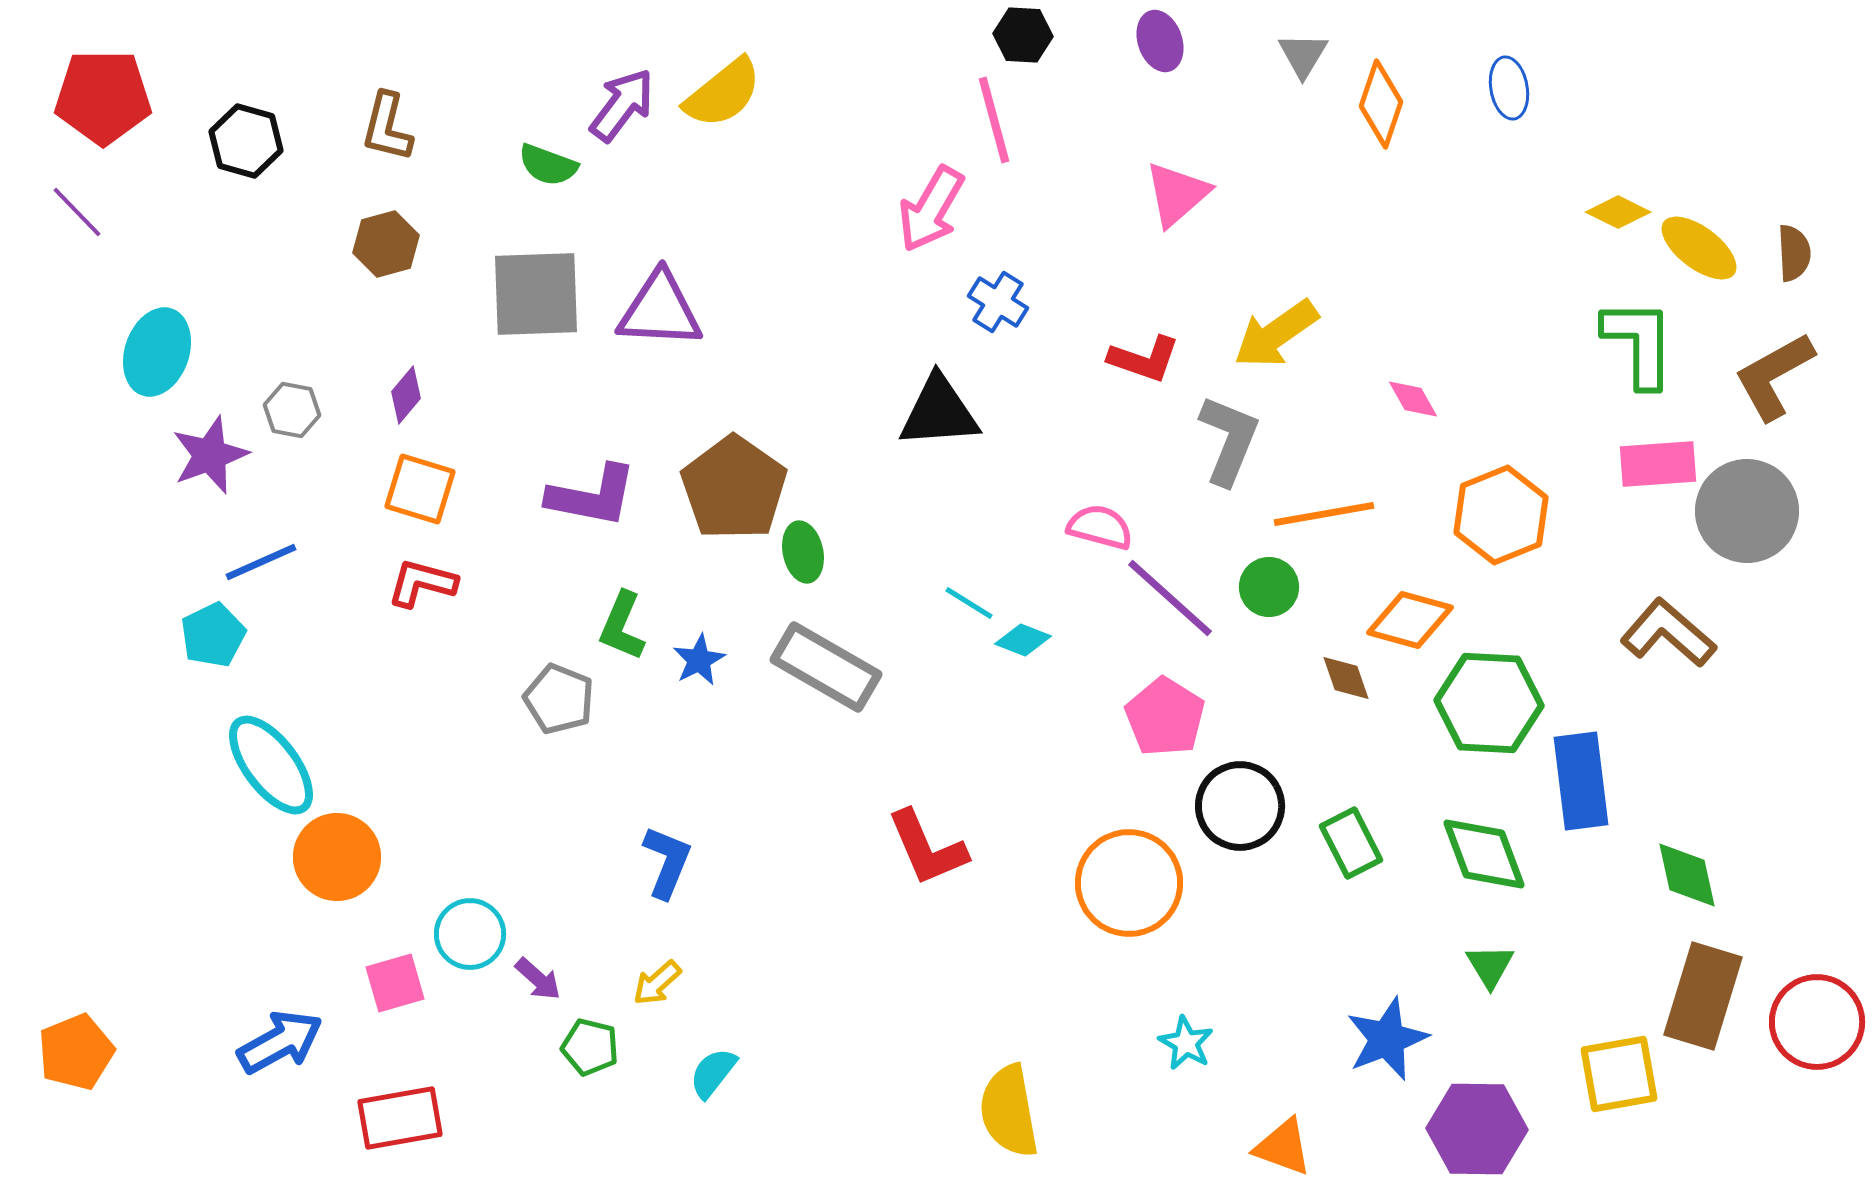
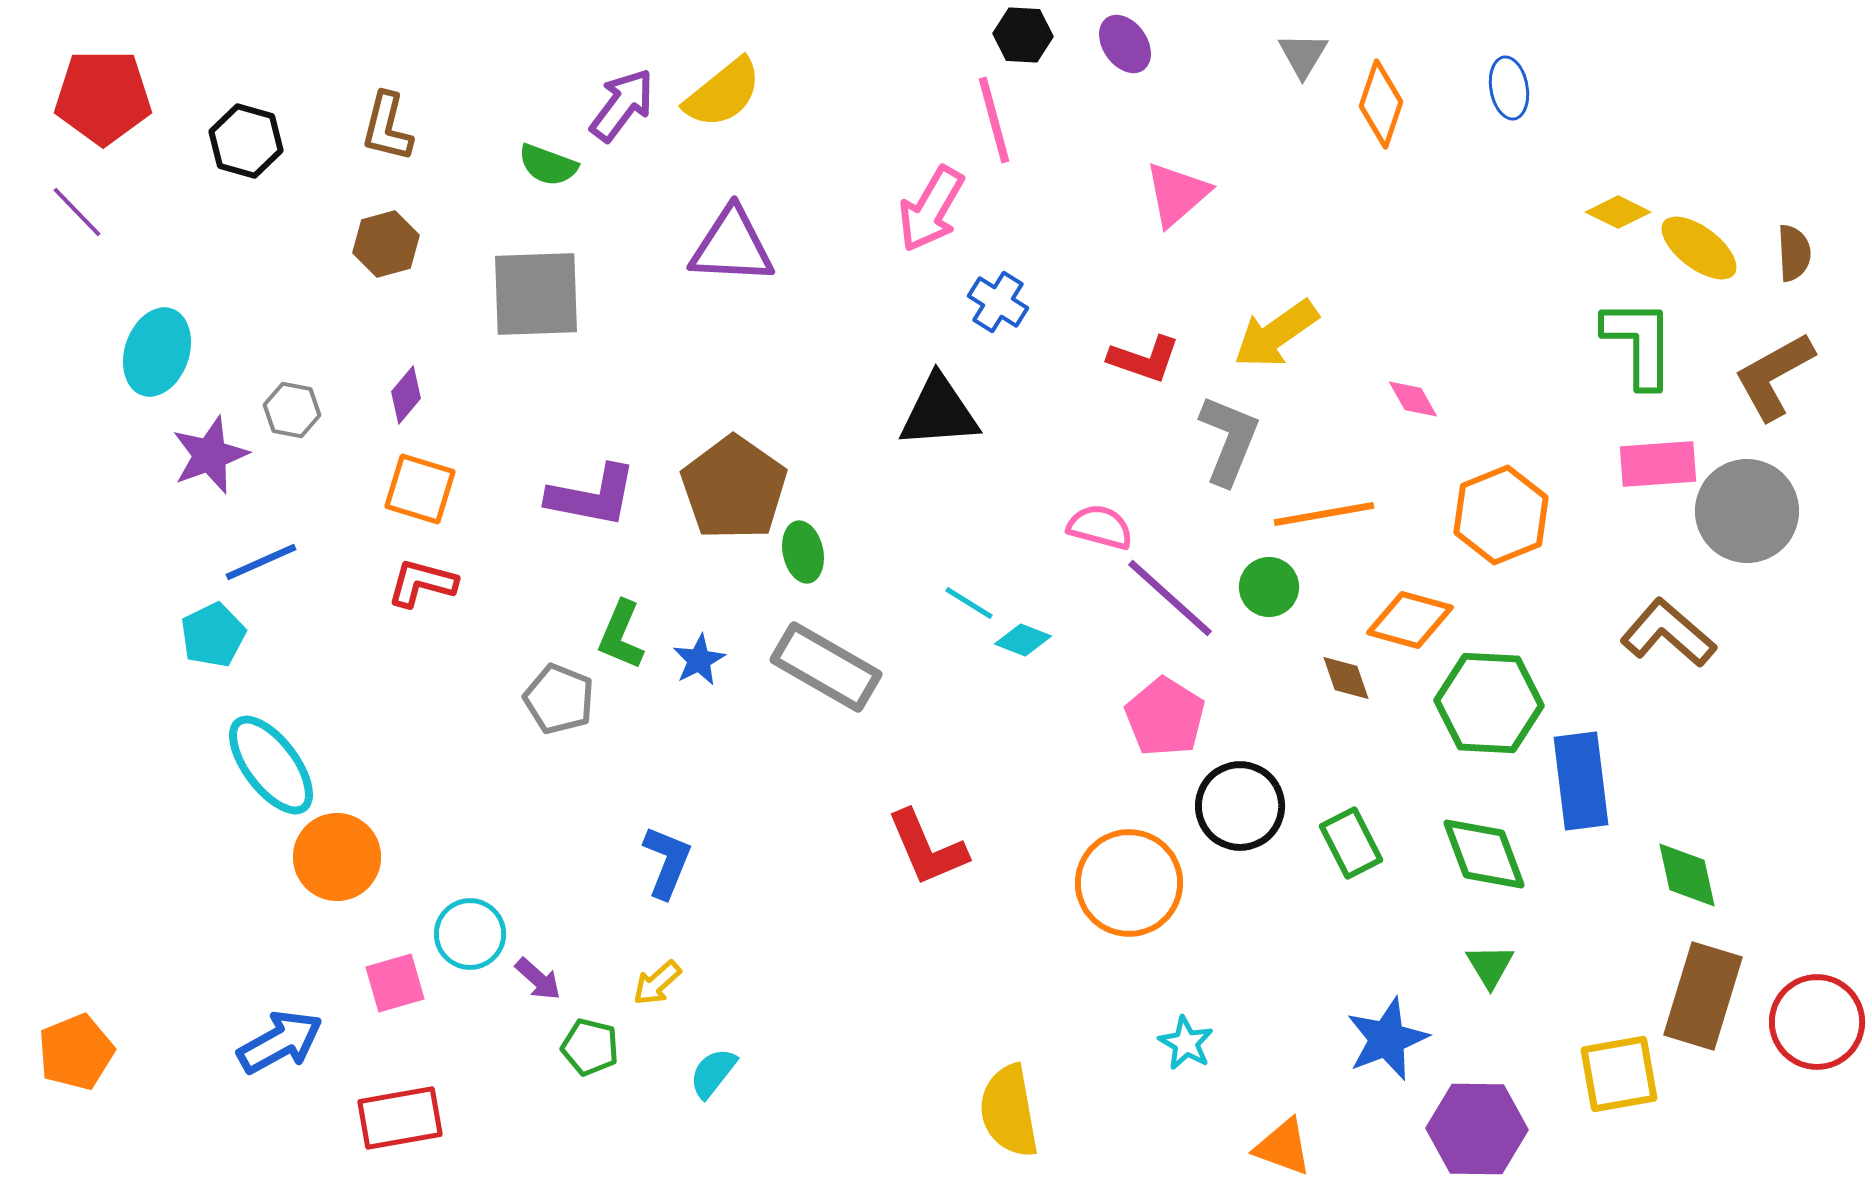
purple ellipse at (1160, 41): moved 35 px left, 3 px down; rotated 16 degrees counterclockwise
purple triangle at (660, 310): moved 72 px right, 64 px up
green L-shape at (622, 626): moved 1 px left, 9 px down
